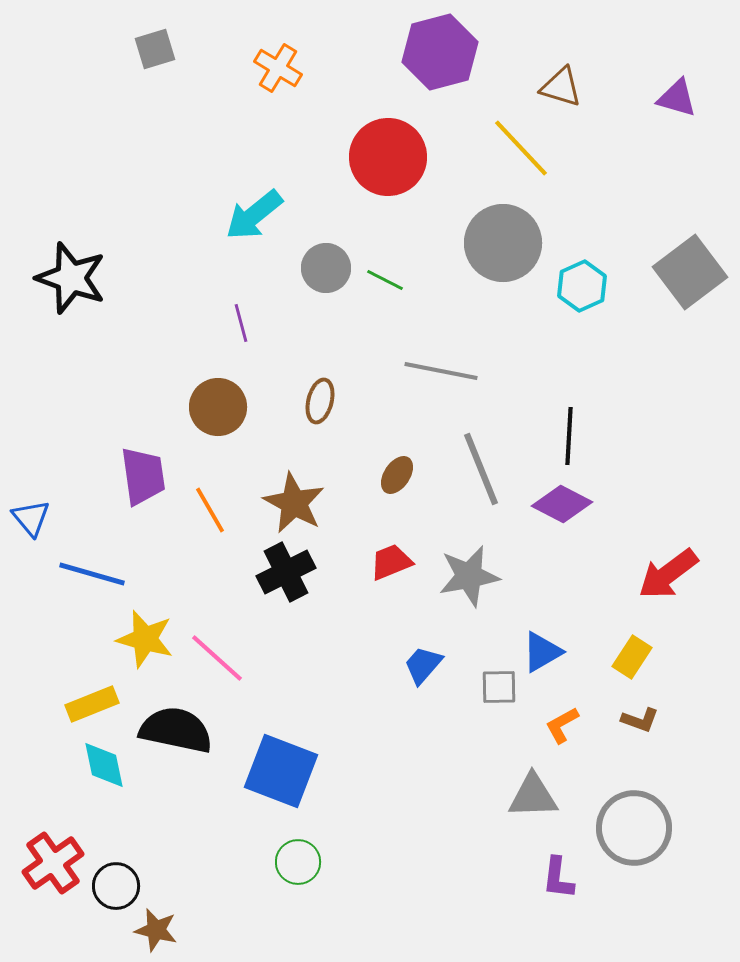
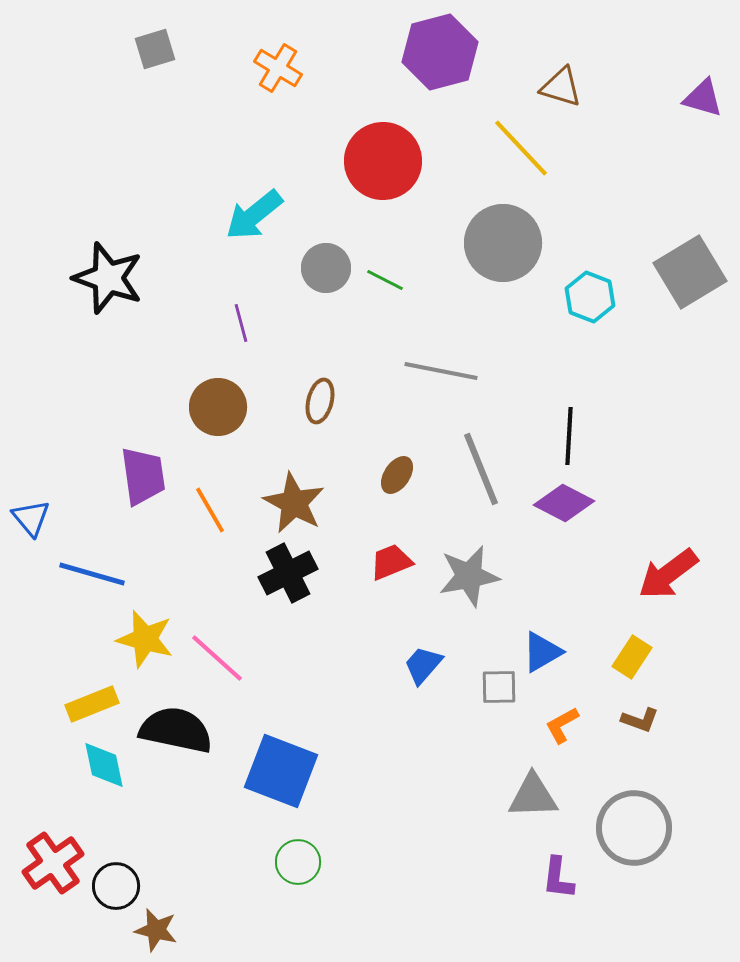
purple triangle at (677, 98): moved 26 px right
red circle at (388, 157): moved 5 px left, 4 px down
gray square at (690, 272): rotated 6 degrees clockwise
black star at (71, 278): moved 37 px right
cyan hexagon at (582, 286): moved 8 px right, 11 px down; rotated 15 degrees counterclockwise
purple diamond at (562, 504): moved 2 px right, 1 px up
black cross at (286, 572): moved 2 px right, 1 px down
